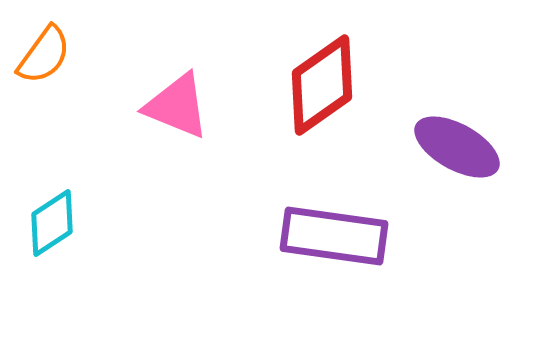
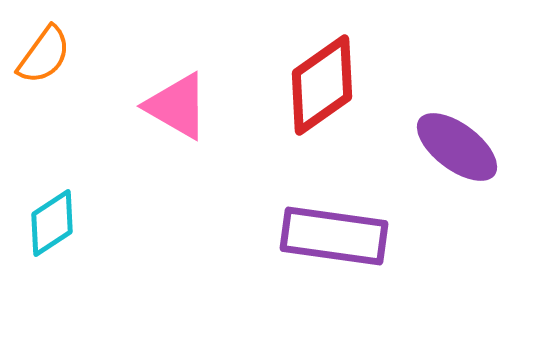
pink triangle: rotated 8 degrees clockwise
purple ellipse: rotated 8 degrees clockwise
